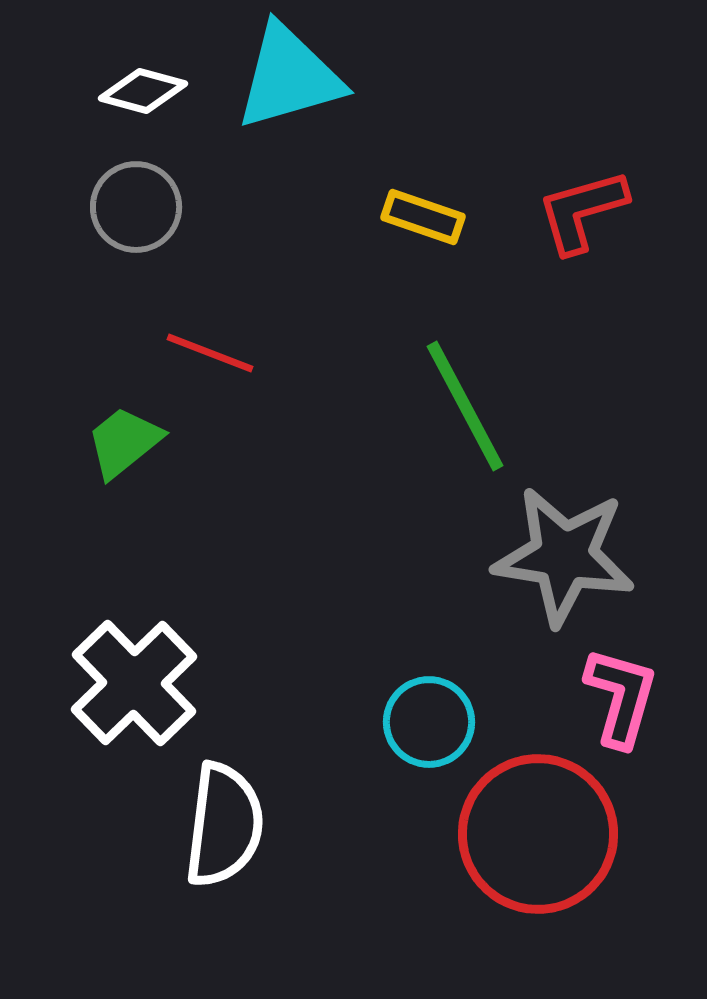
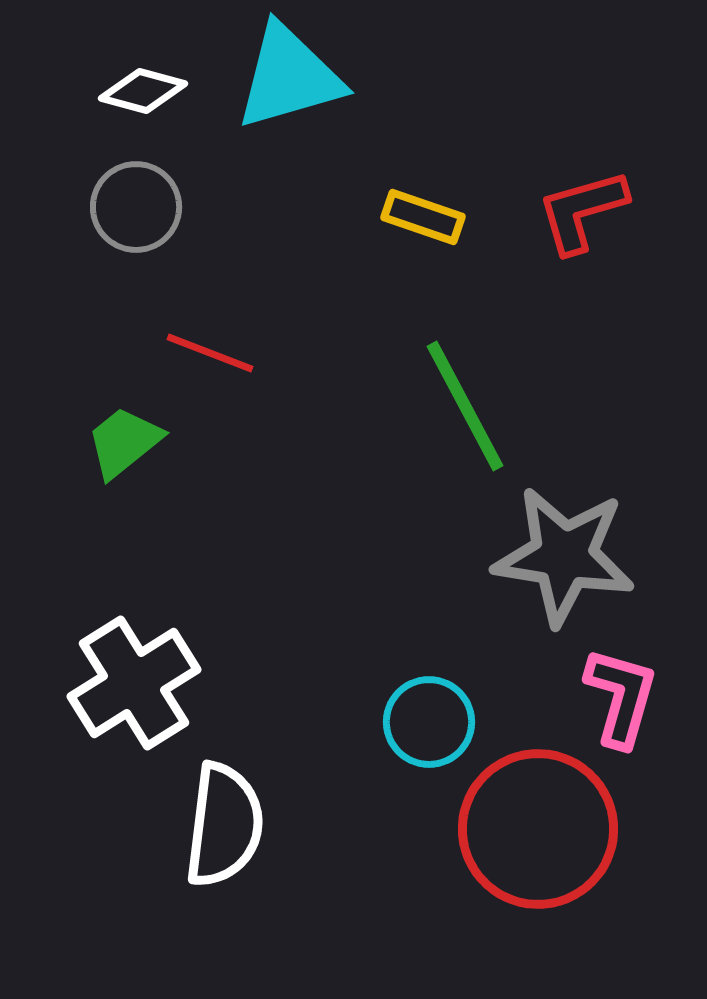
white cross: rotated 12 degrees clockwise
red circle: moved 5 px up
